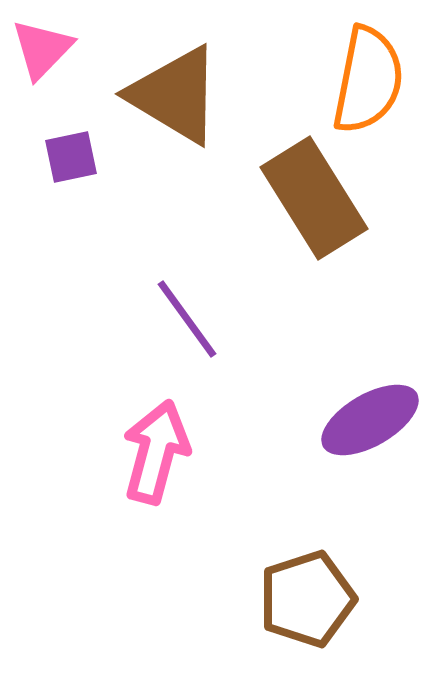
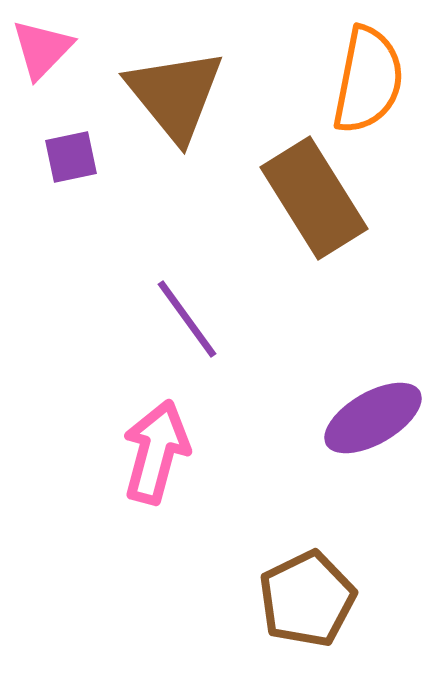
brown triangle: rotated 20 degrees clockwise
purple ellipse: moved 3 px right, 2 px up
brown pentagon: rotated 8 degrees counterclockwise
